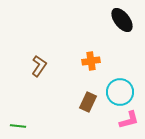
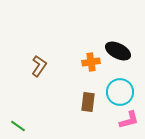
black ellipse: moved 4 px left, 31 px down; rotated 25 degrees counterclockwise
orange cross: moved 1 px down
brown rectangle: rotated 18 degrees counterclockwise
green line: rotated 28 degrees clockwise
